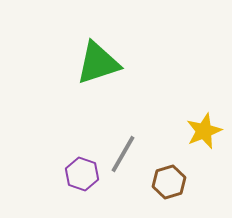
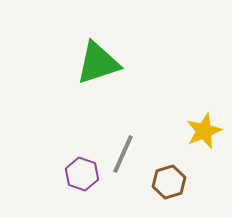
gray line: rotated 6 degrees counterclockwise
